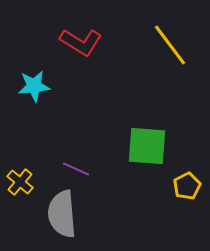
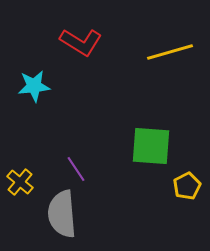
yellow line: moved 7 px down; rotated 69 degrees counterclockwise
green square: moved 4 px right
purple line: rotated 32 degrees clockwise
